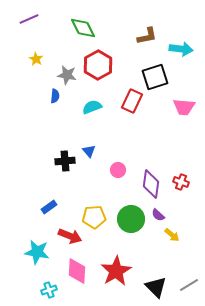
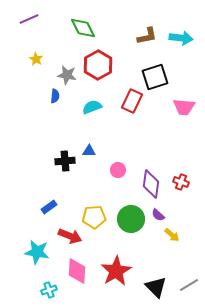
cyan arrow: moved 11 px up
blue triangle: rotated 48 degrees counterclockwise
